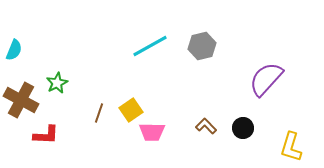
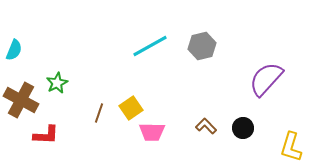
yellow square: moved 2 px up
